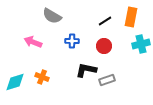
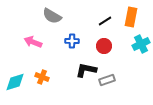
cyan cross: rotated 12 degrees counterclockwise
